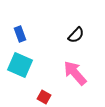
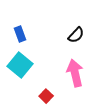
cyan square: rotated 15 degrees clockwise
pink arrow: rotated 28 degrees clockwise
red square: moved 2 px right, 1 px up; rotated 16 degrees clockwise
